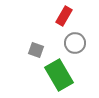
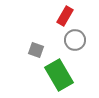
red rectangle: moved 1 px right
gray circle: moved 3 px up
